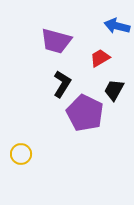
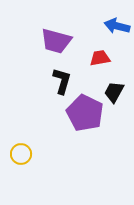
red trapezoid: rotated 20 degrees clockwise
black L-shape: moved 3 px up; rotated 16 degrees counterclockwise
black trapezoid: moved 2 px down
